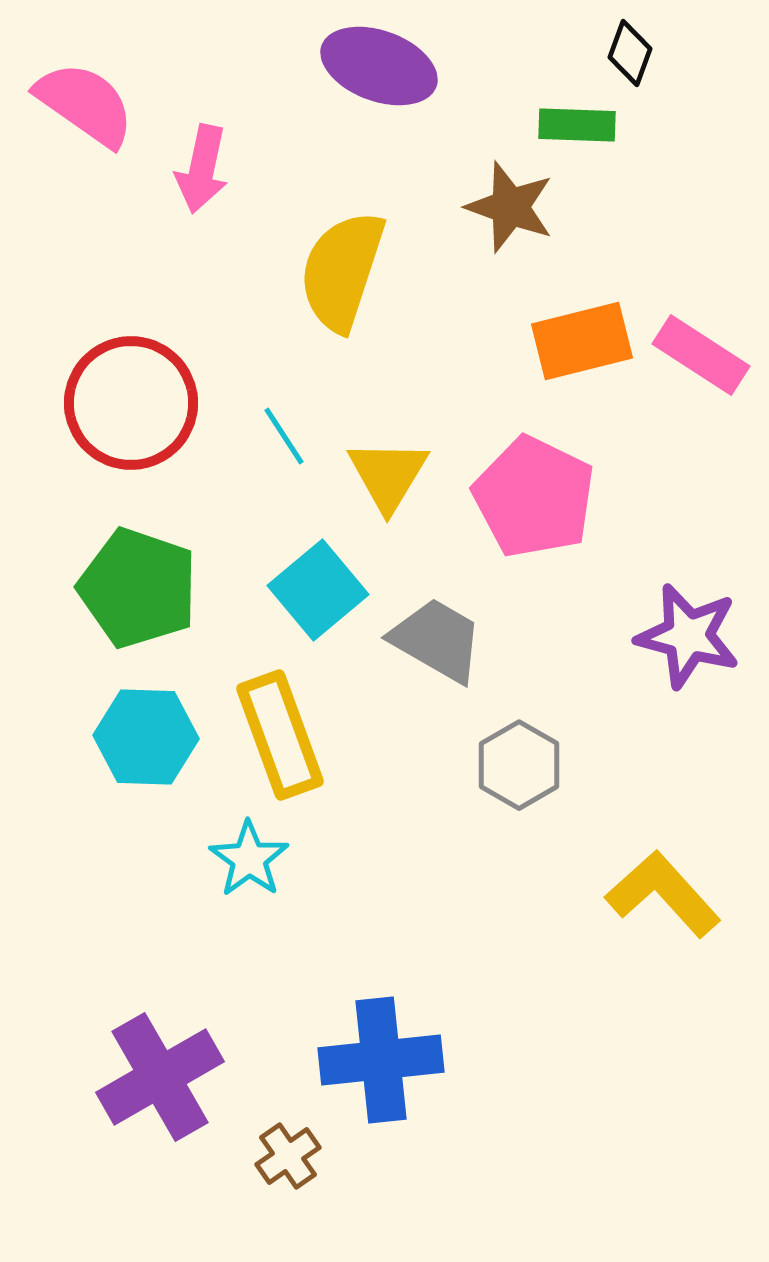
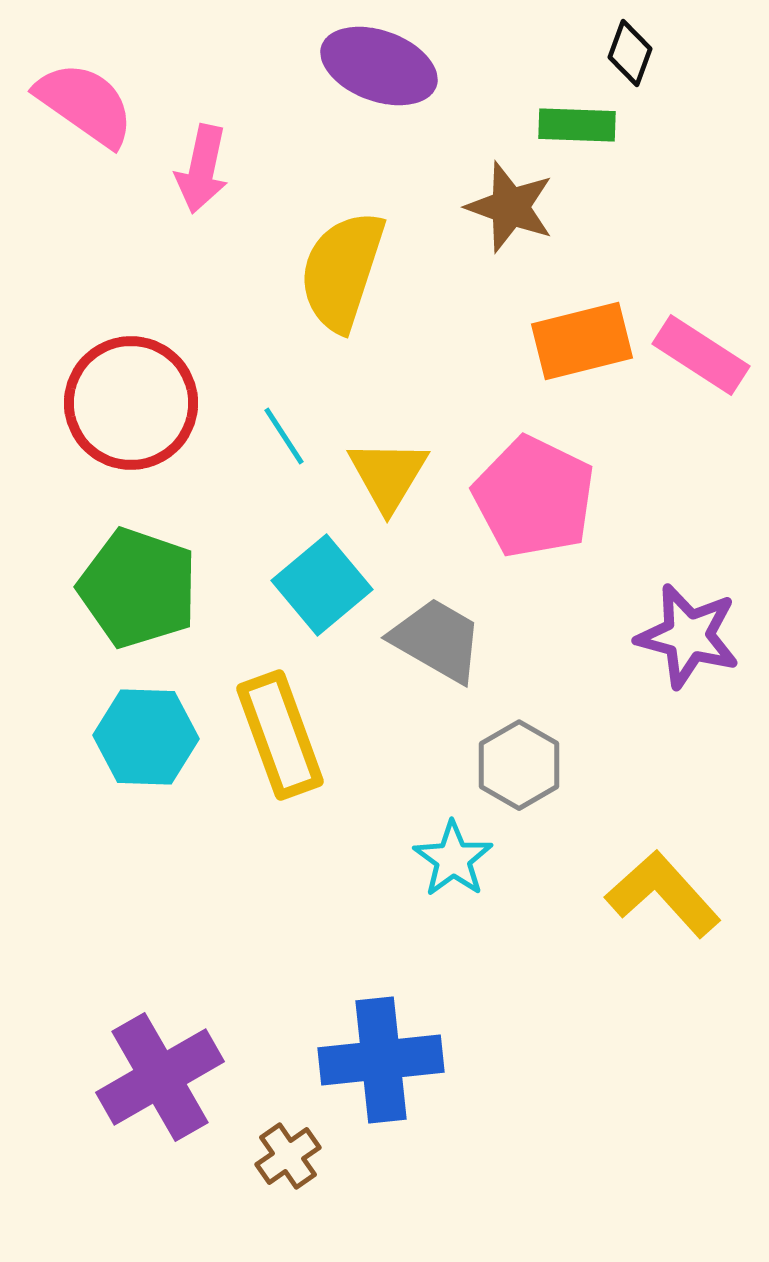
cyan square: moved 4 px right, 5 px up
cyan star: moved 204 px right
